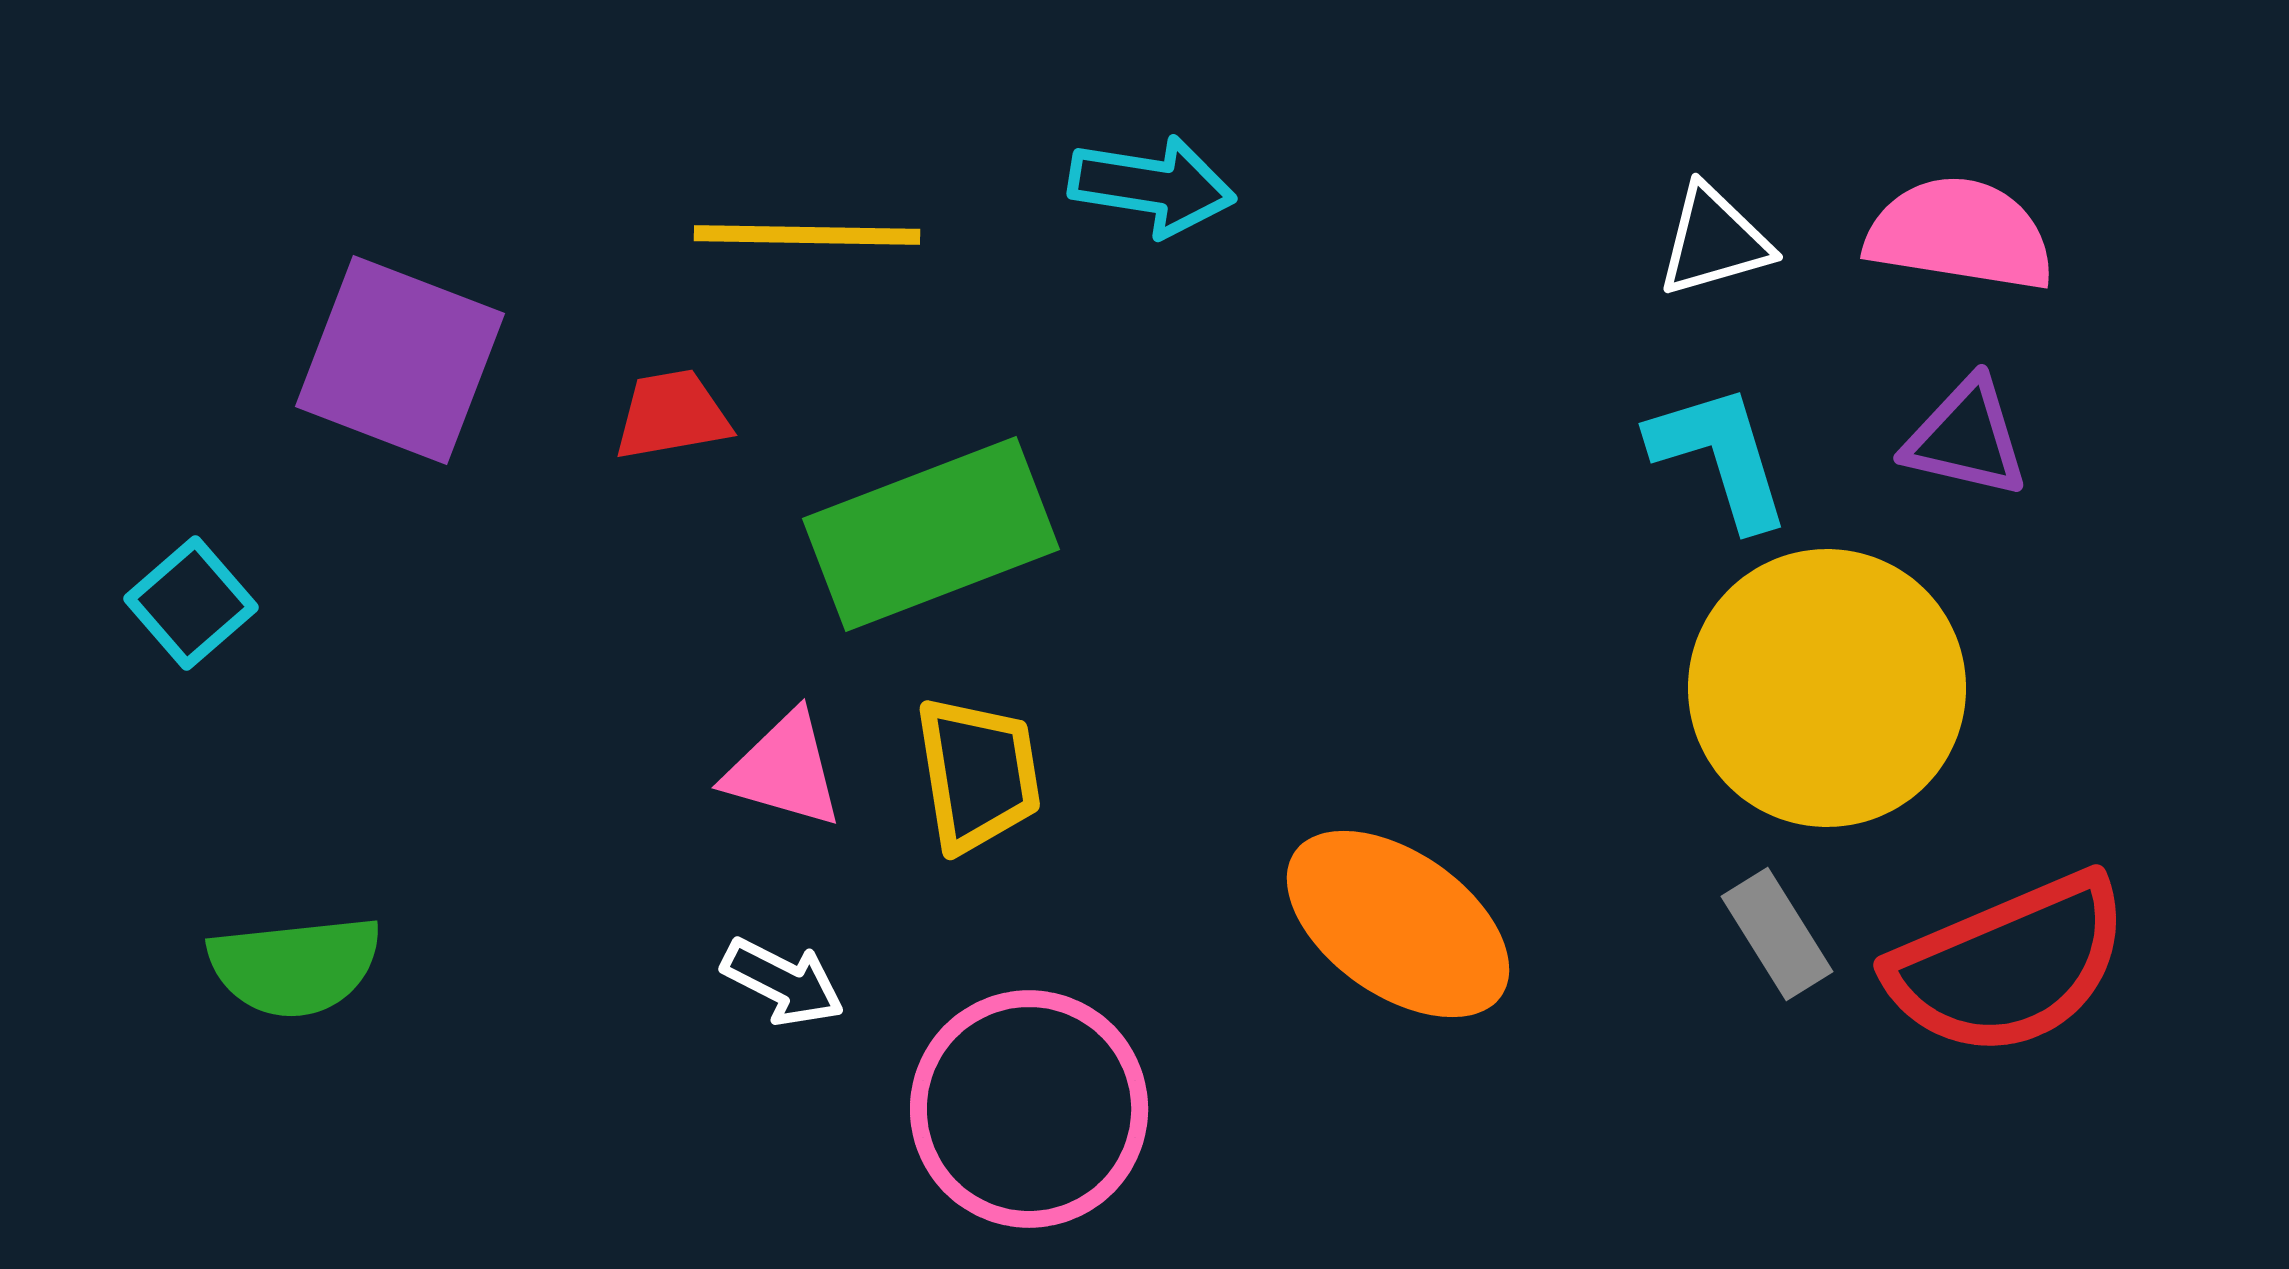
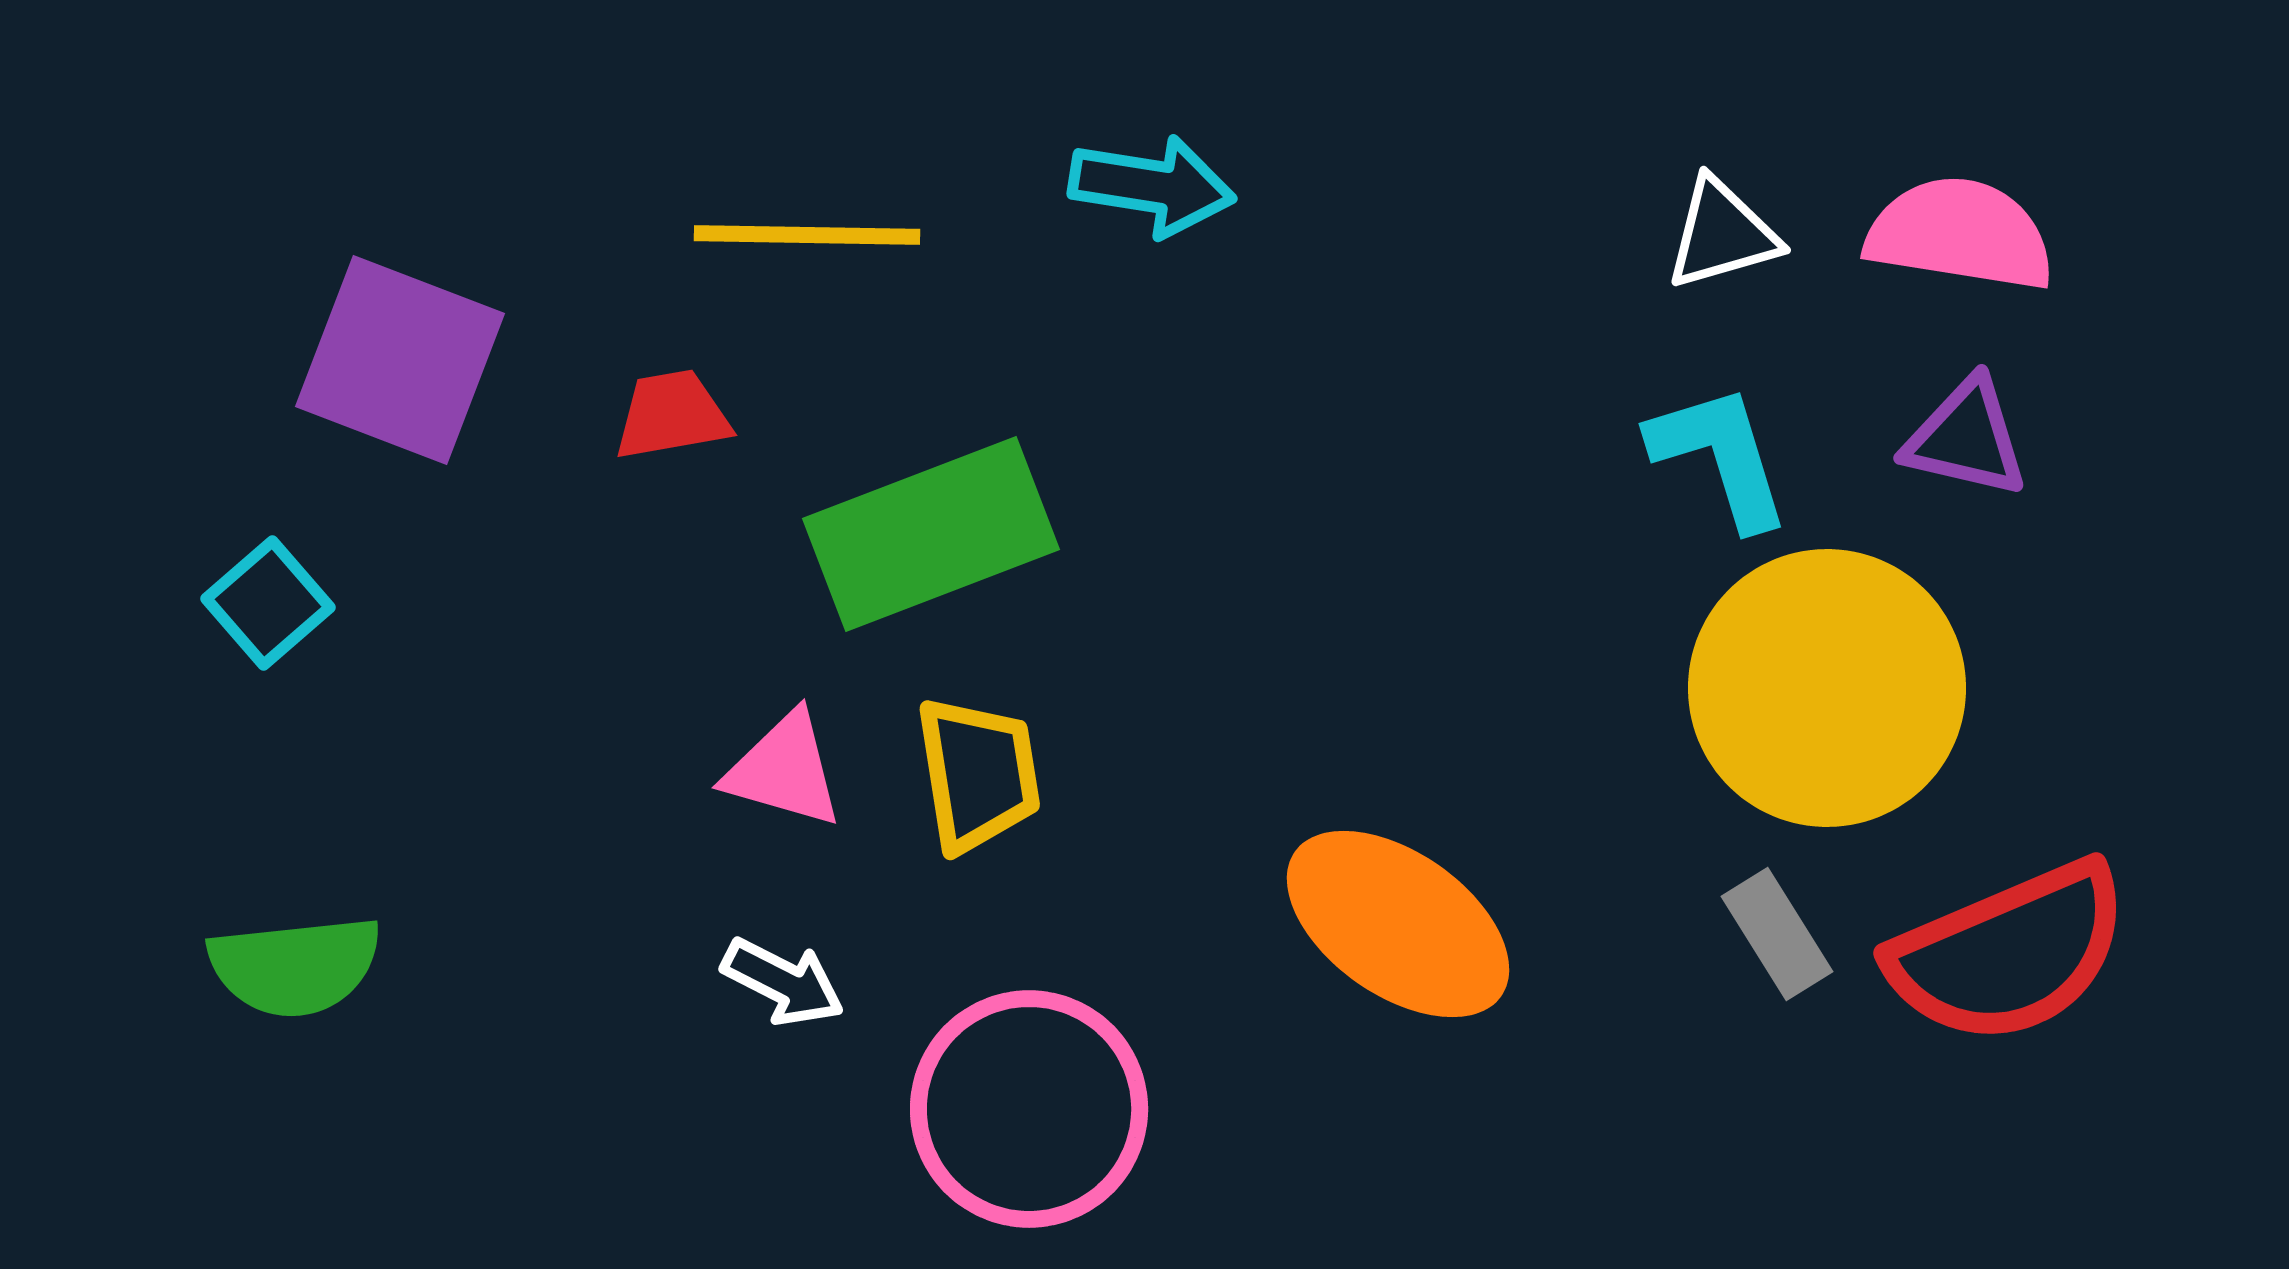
white triangle: moved 8 px right, 7 px up
cyan square: moved 77 px right
red semicircle: moved 12 px up
